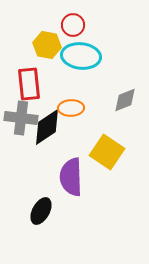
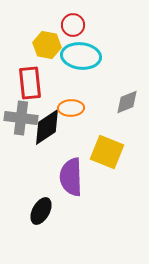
red rectangle: moved 1 px right, 1 px up
gray diamond: moved 2 px right, 2 px down
yellow square: rotated 12 degrees counterclockwise
